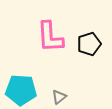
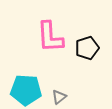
black pentagon: moved 2 px left, 4 px down
cyan pentagon: moved 5 px right
